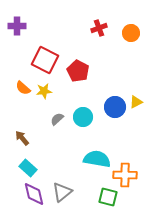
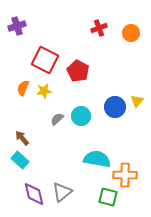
purple cross: rotated 18 degrees counterclockwise
orange semicircle: rotated 70 degrees clockwise
yellow triangle: moved 1 px right, 1 px up; rotated 24 degrees counterclockwise
cyan circle: moved 2 px left, 1 px up
cyan rectangle: moved 8 px left, 8 px up
